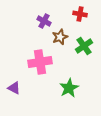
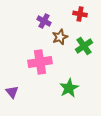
purple triangle: moved 2 px left, 4 px down; rotated 24 degrees clockwise
